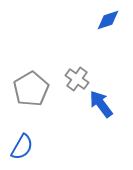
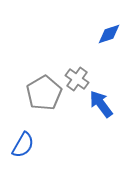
blue diamond: moved 1 px right, 14 px down
gray pentagon: moved 13 px right, 4 px down
blue semicircle: moved 1 px right, 2 px up
